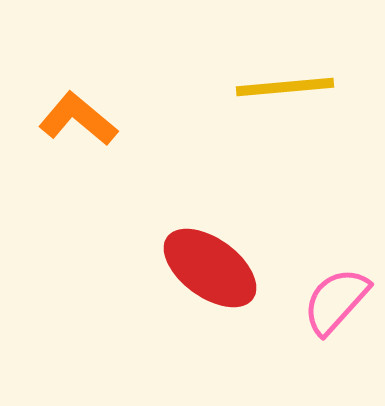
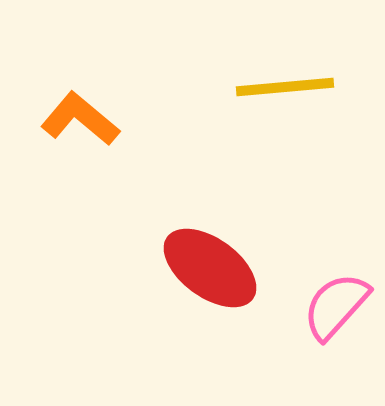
orange L-shape: moved 2 px right
pink semicircle: moved 5 px down
